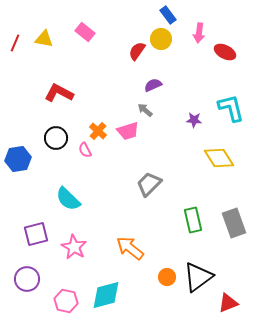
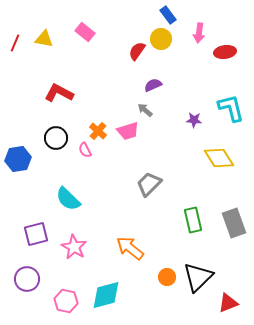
red ellipse: rotated 35 degrees counterclockwise
black triangle: rotated 8 degrees counterclockwise
